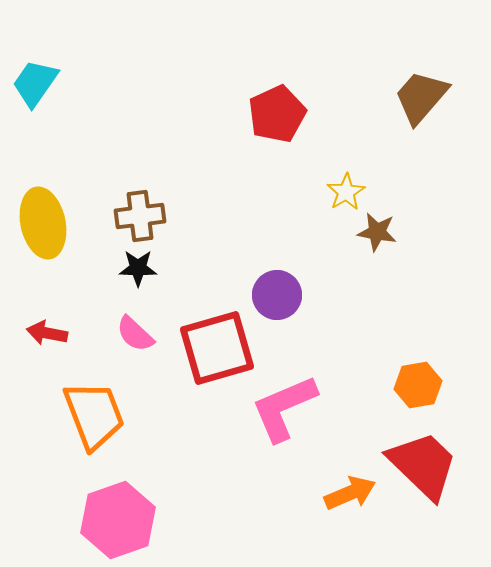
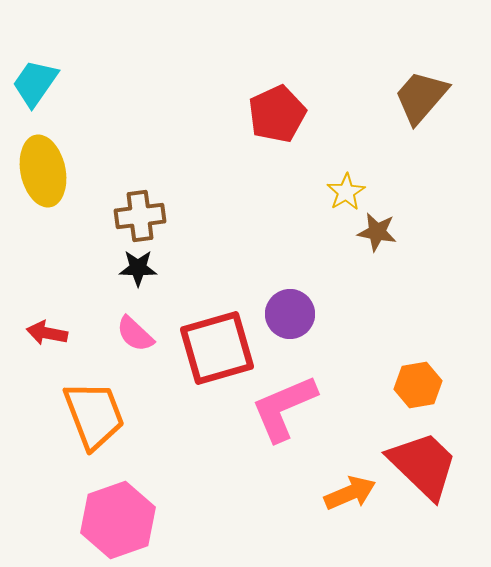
yellow ellipse: moved 52 px up
purple circle: moved 13 px right, 19 px down
